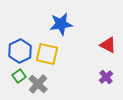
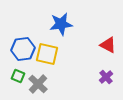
blue hexagon: moved 3 px right, 2 px up; rotated 20 degrees clockwise
green square: moved 1 px left; rotated 32 degrees counterclockwise
